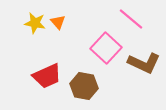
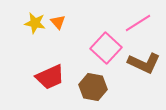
pink line: moved 7 px right, 4 px down; rotated 72 degrees counterclockwise
red trapezoid: moved 3 px right, 1 px down
brown hexagon: moved 9 px right, 1 px down
